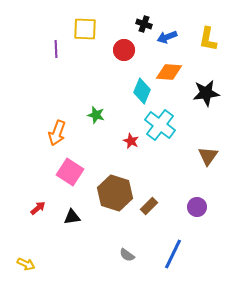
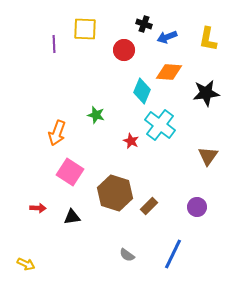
purple line: moved 2 px left, 5 px up
red arrow: rotated 42 degrees clockwise
